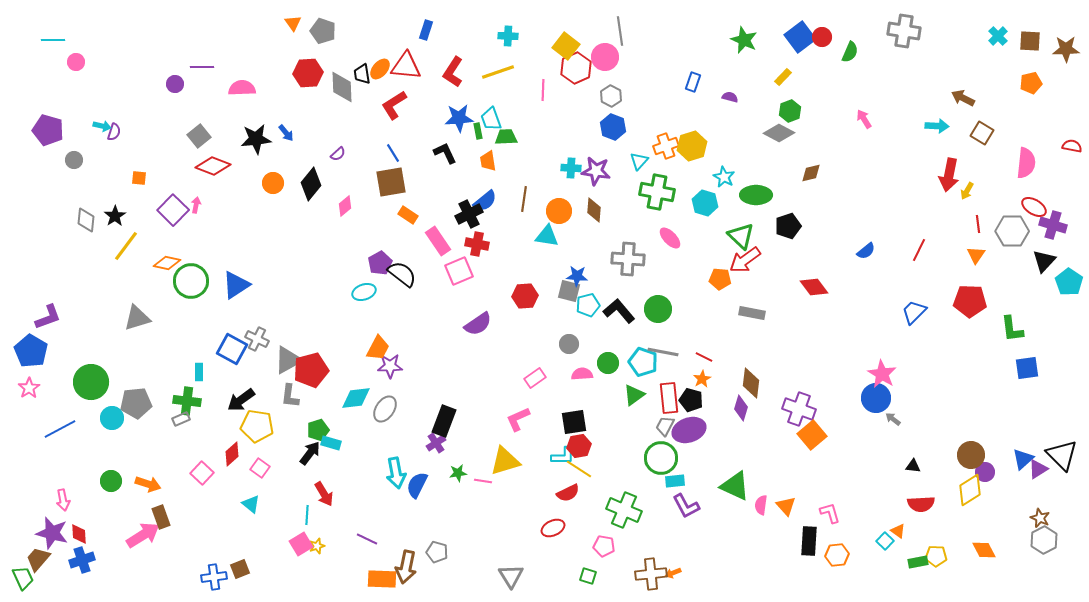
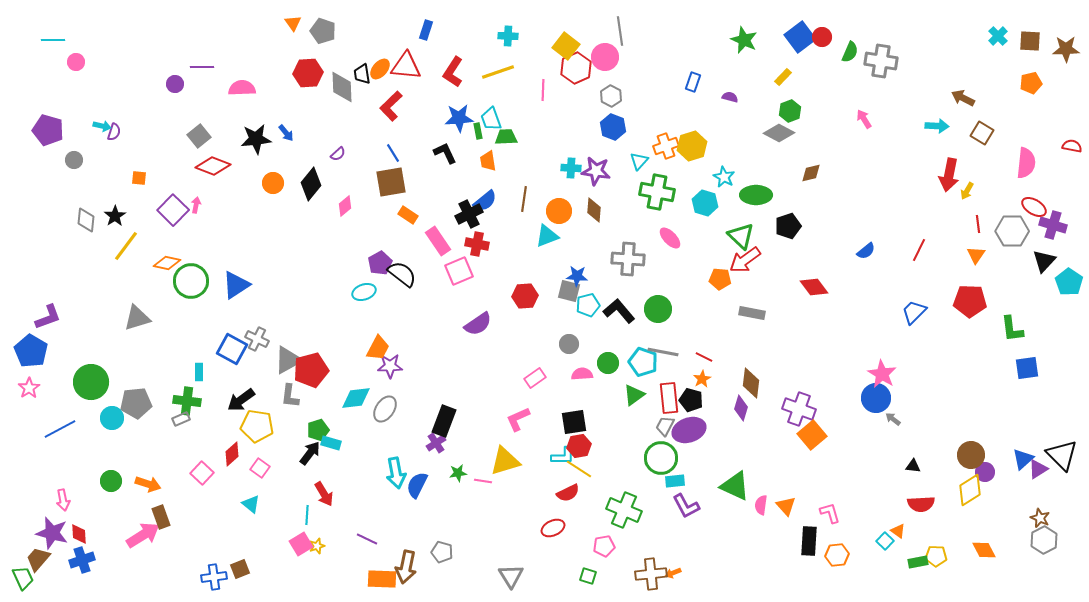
gray cross at (904, 31): moved 23 px left, 30 px down
red L-shape at (394, 105): moved 3 px left, 1 px down; rotated 12 degrees counterclockwise
cyan triangle at (547, 236): rotated 30 degrees counterclockwise
pink pentagon at (604, 546): rotated 20 degrees counterclockwise
gray pentagon at (437, 552): moved 5 px right
